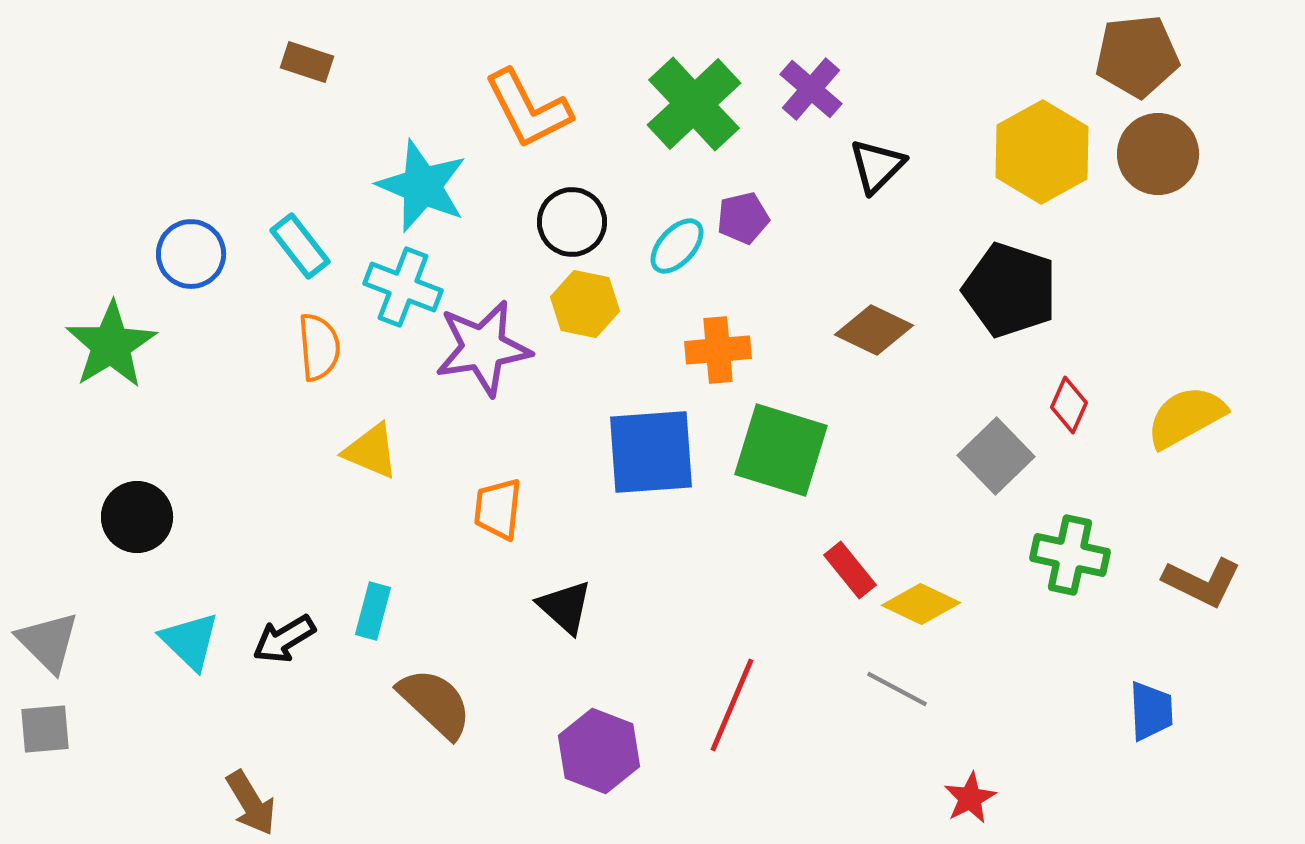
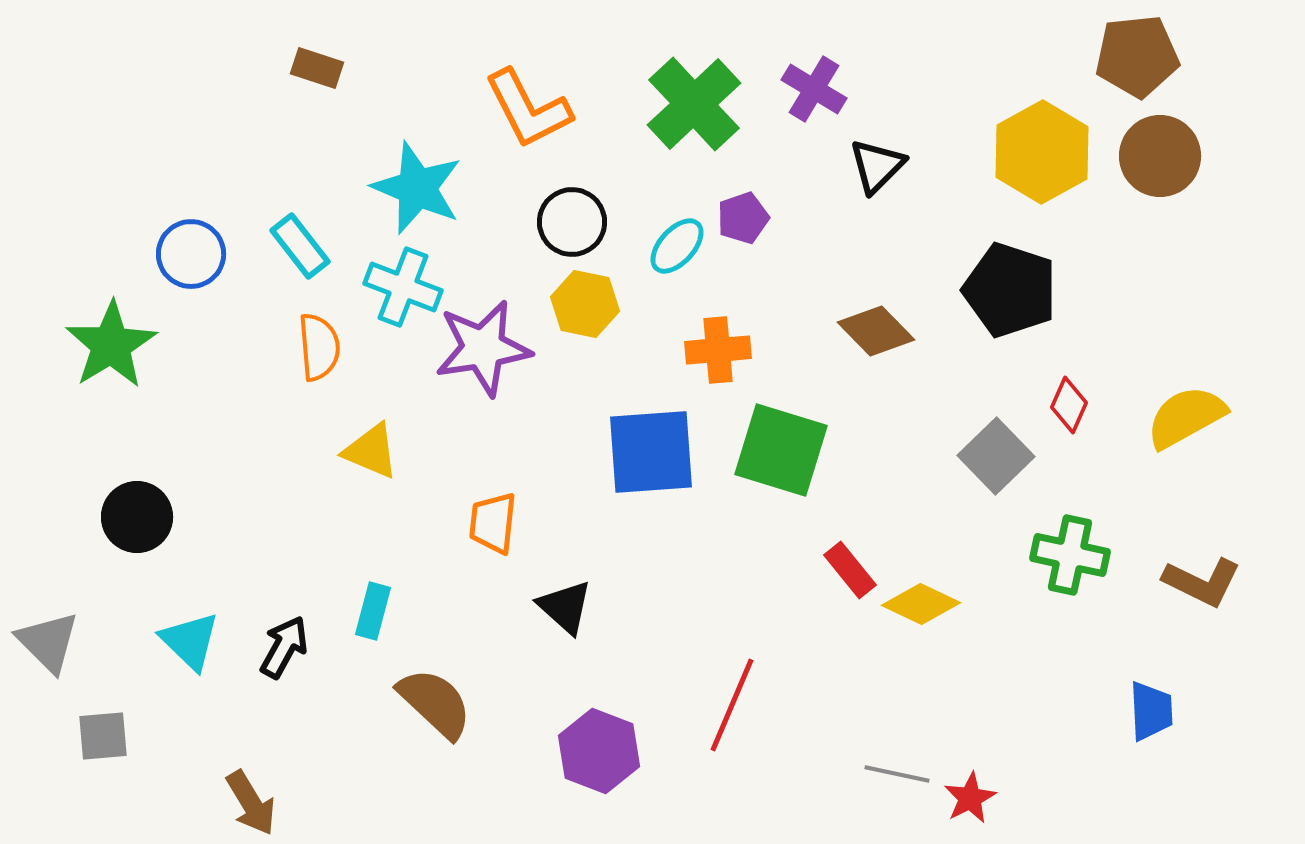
brown rectangle at (307, 62): moved 10 px right, 6 px down
purple cross at (811, 89): moved 3 px right; rotated 10 degrees counterclockwise
brown circle at (1158, 154): moved 2 px right, 2 px down
cyan star at (422, 186): moved 5 px left, 2 px down
purple pentagon at (743, 218): rotated 6 degrees counterclockwise
brown diamond at (874, 330): moved 2 px right, 1 px down; rotated 20 degrees clockwise
orange trapezoid at (498, 509): moved 5 px left, 14 px down
black arrow at (284, 639): moved 8 px down; rotated 150 degrees clockwise
gray line at (897, 689): moved 85 px down; rotated 16 degrees counterclockwise
gray square at (45, 729): moved 58 px right, 7 px down
